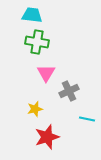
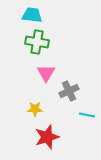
yellow star: rotated 14 degrees clockwise
cyan line: moved 4 px up
